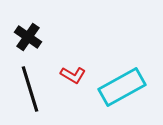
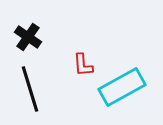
red L-shape: moved 10 px right, 10 px up; rotated 55 degrees clockwise
